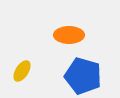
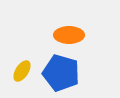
blue pentagon: moved 22 px left, 3 px up
